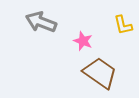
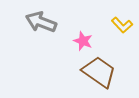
yellow L-shape: moved 1 px left; rotated 30 degrees counterclockwise
brown trapezoid: moved 1 px left, 1 px up
